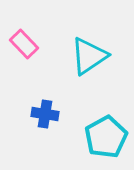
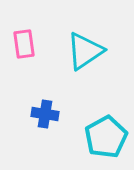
pink rectangle: rotated 36 degrees clockwise
cyan triangle: moved 4 px left, 5 px up
